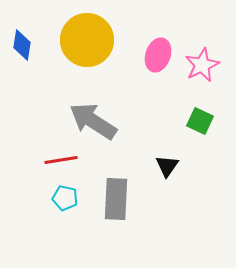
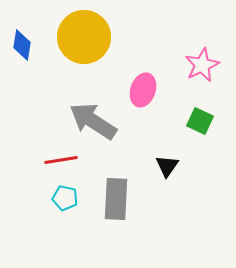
yellow circle: moved 3 px left, 3 px up
pink ellipse: moved 15 px left, 35 px down
